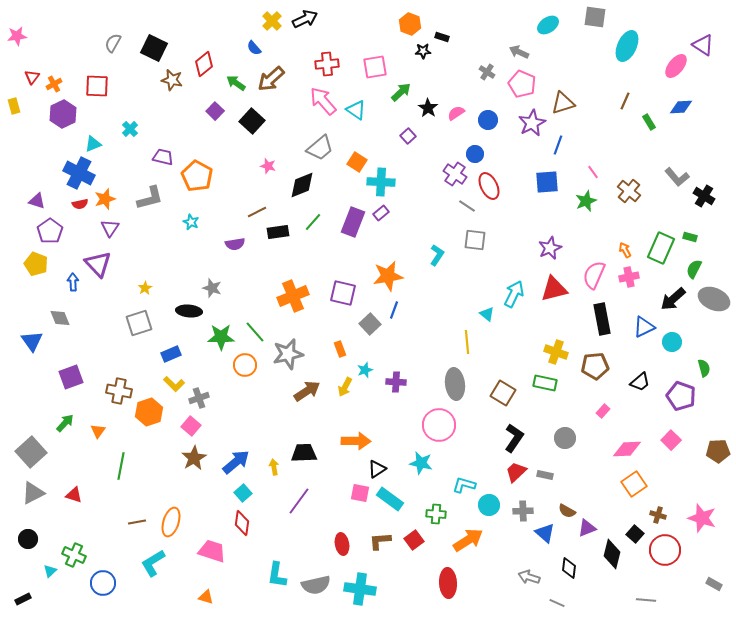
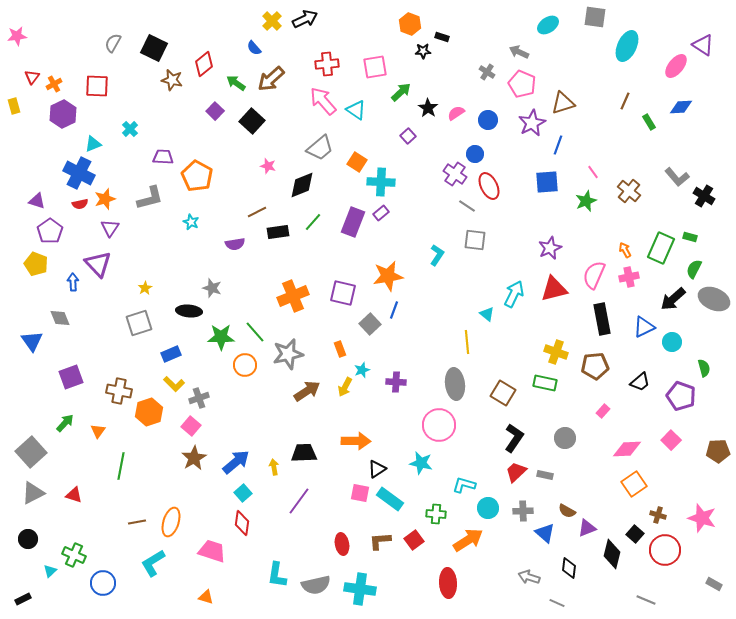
purple trapezoid at (163, 157): rotated 10 degrees counterclockwise
cyan star at (365, 370): moved 3 px left
cyan circle at (489, 505): moved 1 px left, 3 px down
gray line at (646, 600): rotated 18 degrees clockwise
